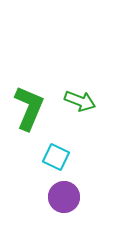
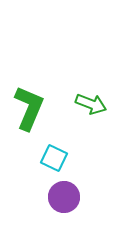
green arrow: moved 11 px right, 3 px down
cyan square: moved 2 px left, 1 px down
